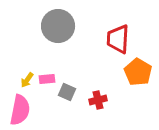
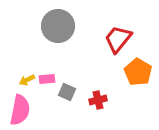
red trapezoid: rotated 36 degrees clockwise
yellow arrow: rotated 28 degrees clockwise
